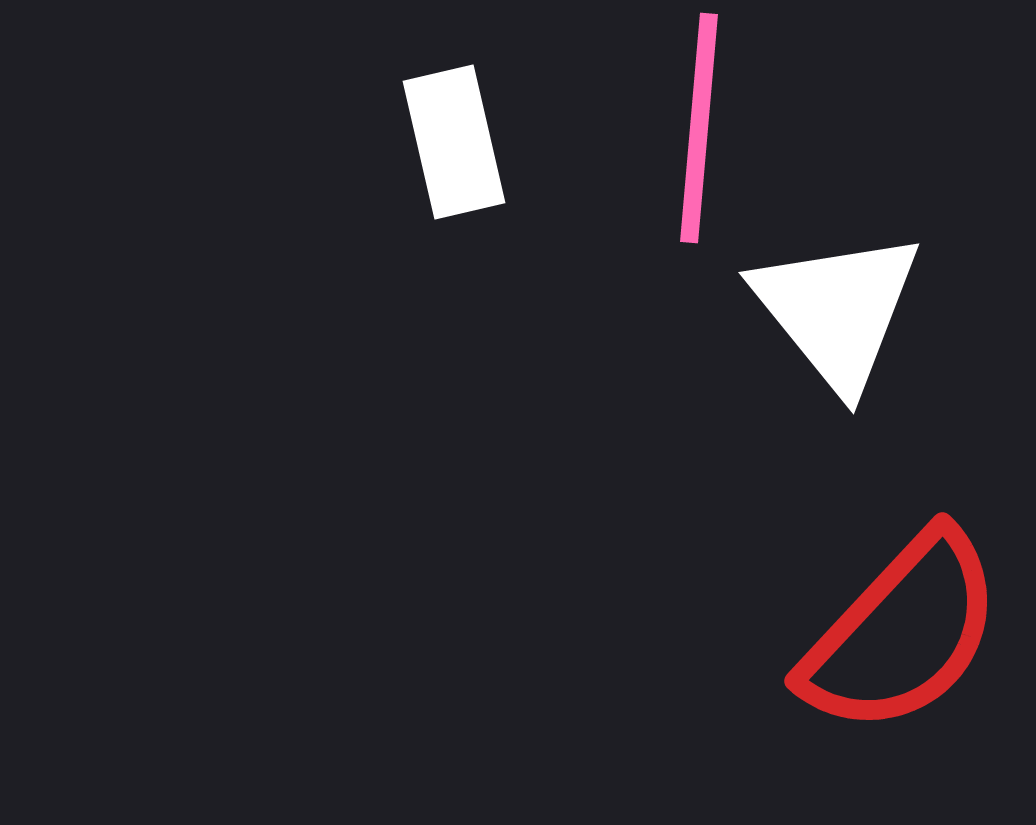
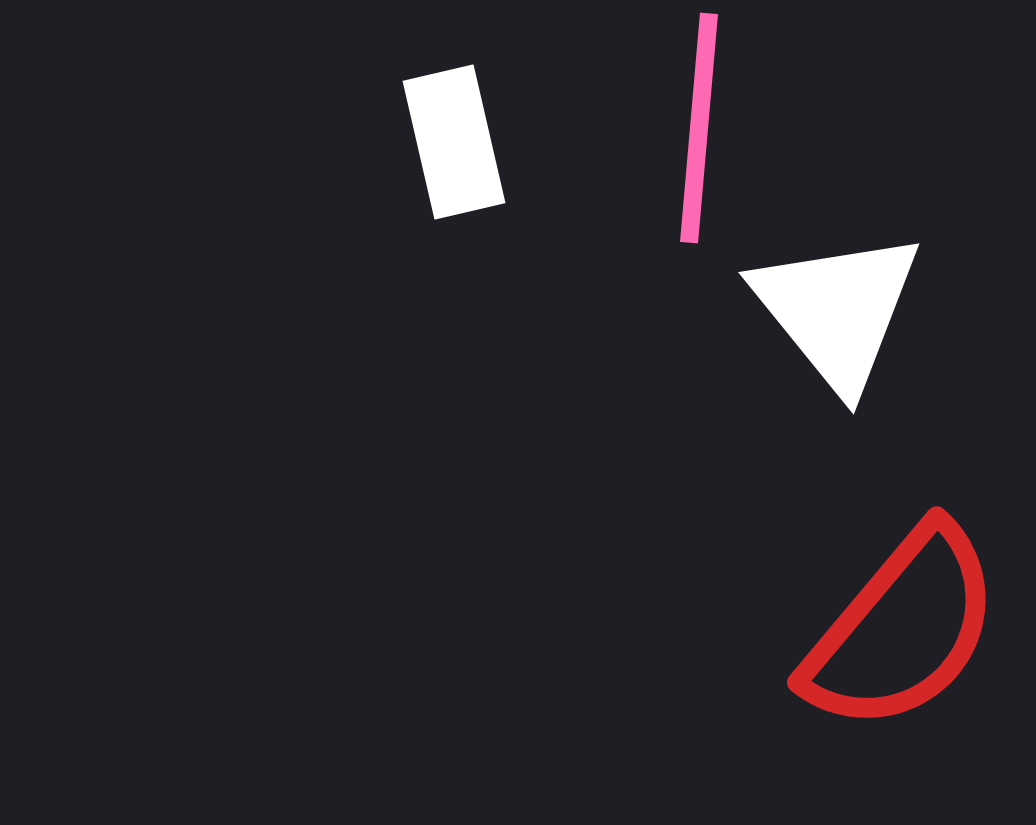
red semicircle: moved 4 px up; rotated 3 degrees counterclockwise
